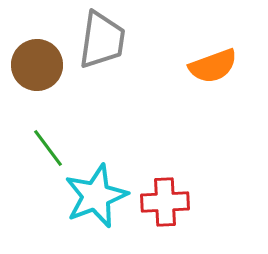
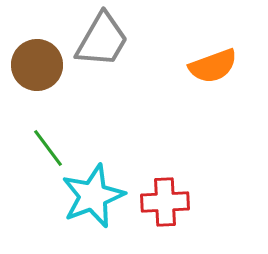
gray trapezoid: rotated 22 degrees clockwise
cyan star: moved 3 px left
